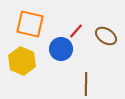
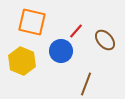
orange square: moved 2 px right, 2 px up
brown ellipse: moved 1 px left, 4 px down; rotated 15 degrees clockwise
blue circle: moved 2 px down
brown line: rotated 20 degrees clockwise
